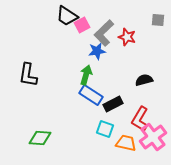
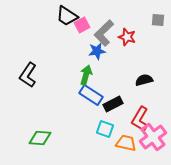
black L-shape: rotated 25 degrees clockwise
